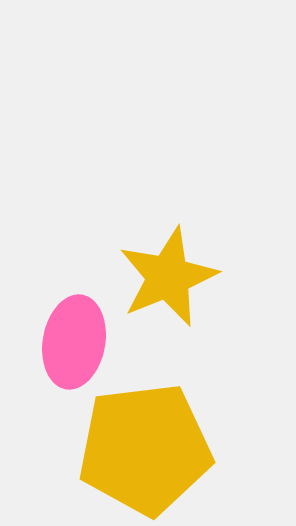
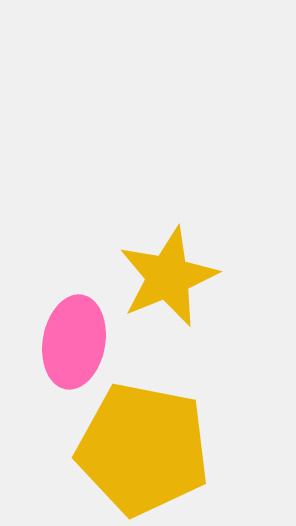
yellow pentagon: moved 2 px left; rotated 18 degrees clockwise
